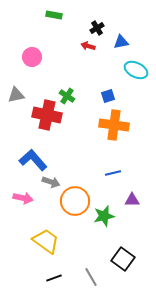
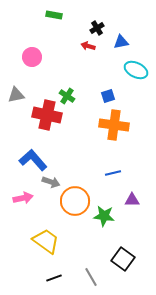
pink arrow: rotated 24 degrees counterclockwise
green star: rotated 20 degrees clockwise
